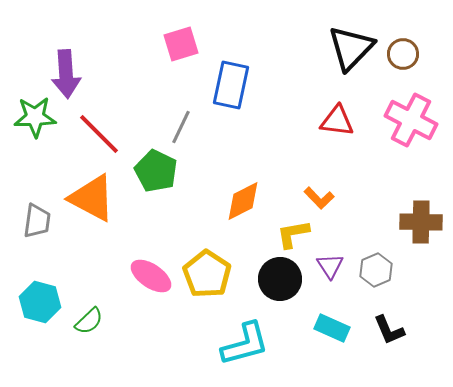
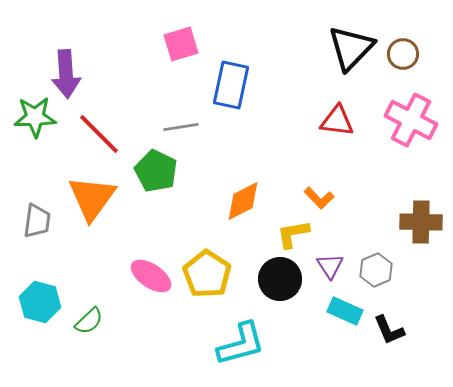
gray line: rotated 56 degrees clockwise
orange triangle: rotated 38 degrees clockwise
cyan rectangle: moved 13 px right, 17 px up
cyan L-shape: moved 4 px left
